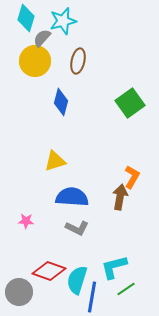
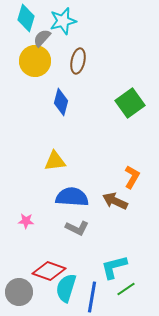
yellow triangle: rotated 10 degrees clockwise
brown arrow: moved 5 px left, 4 px down; rotated 75 degrees counterclockwise
cyan semicircle: moved 11 px left, 8 px down
